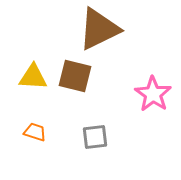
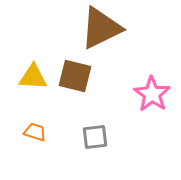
brown triangle: moved 2 px right, 1 px up
pink star: moved 1 px left
